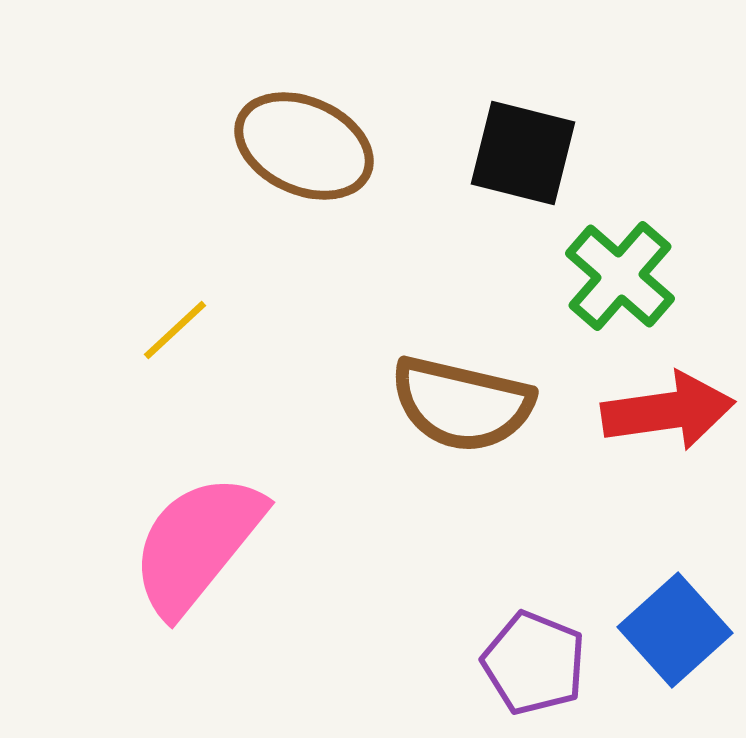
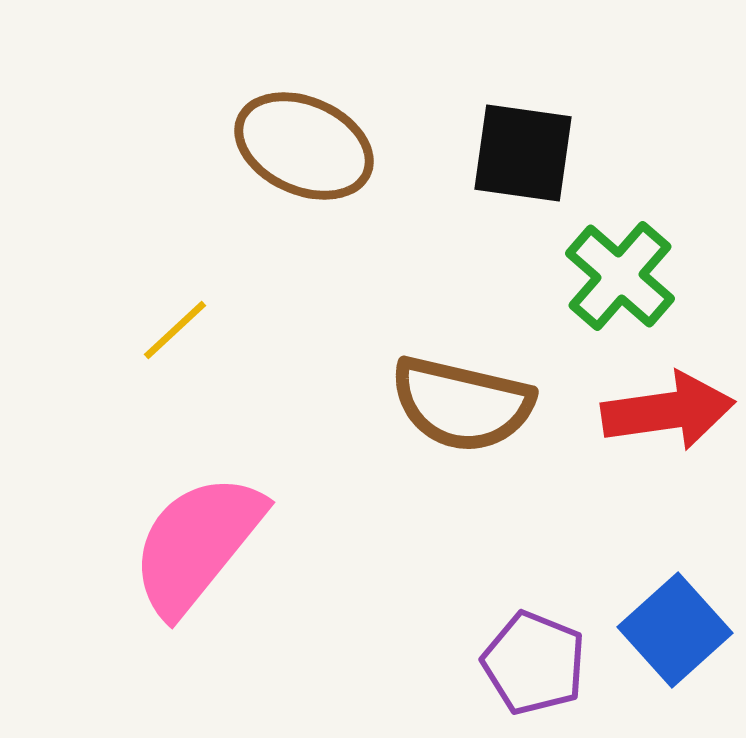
black square: rotated 6 degrees counterclockwise
